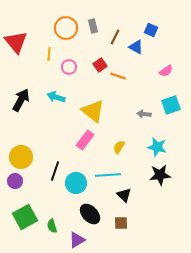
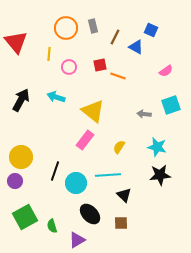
red square: rotated 24 degrees clockwise
